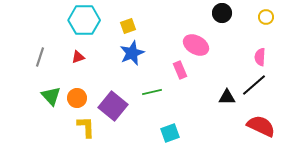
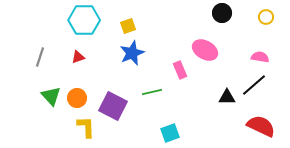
pink ellipse: moved 9 px right, 5 px down
pink semicircle: rotated 96 degrees clockwise
purple square: rotated 12 degrees counterclockwise
